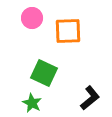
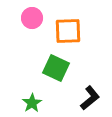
green square: moved 12 px right, 5 px up
green star: rotated 12 degrees clockwise
